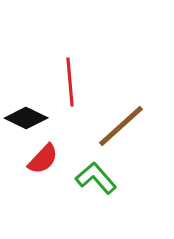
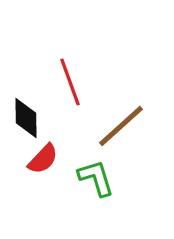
red line: rotated 15 degrees counterclockwise
black diamond: rotated 63 degrees clockwise
green L-shape: rotated 24 degrees clockwise
